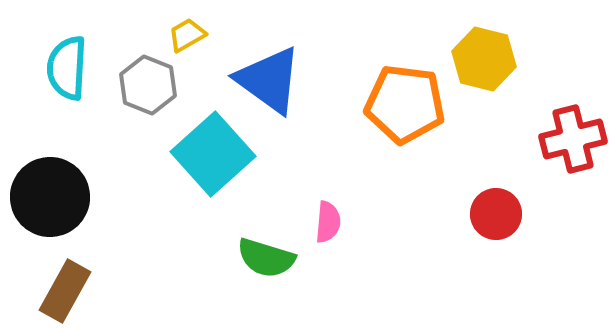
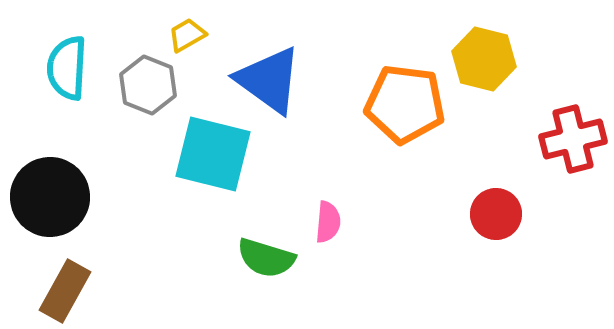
cyan square: rotated 34 degrees counterclockwise
